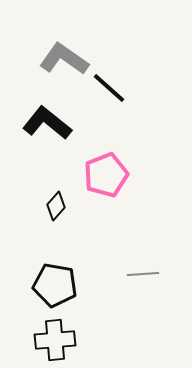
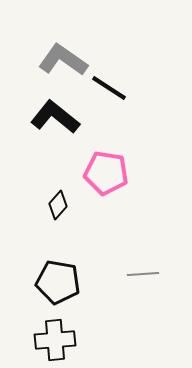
gray L-shape: moved 1 px left, 1 px down
black line: rotated 9 degrees counterclockwise
black L-shape: moved 8 px right, 6 px up
pink pentagon: moved 2 px up; rotated 30 degrees clockwise
black diamond: moved 2 px right, 1 px up
black pentagon: moved 3 px right, 3 px up
